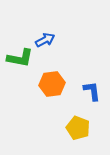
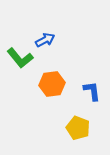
green L-shape: rotated 40 degrees clockwise
